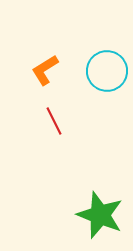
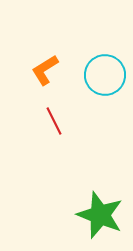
cyan circle: moved 2 px left, 4 px down
